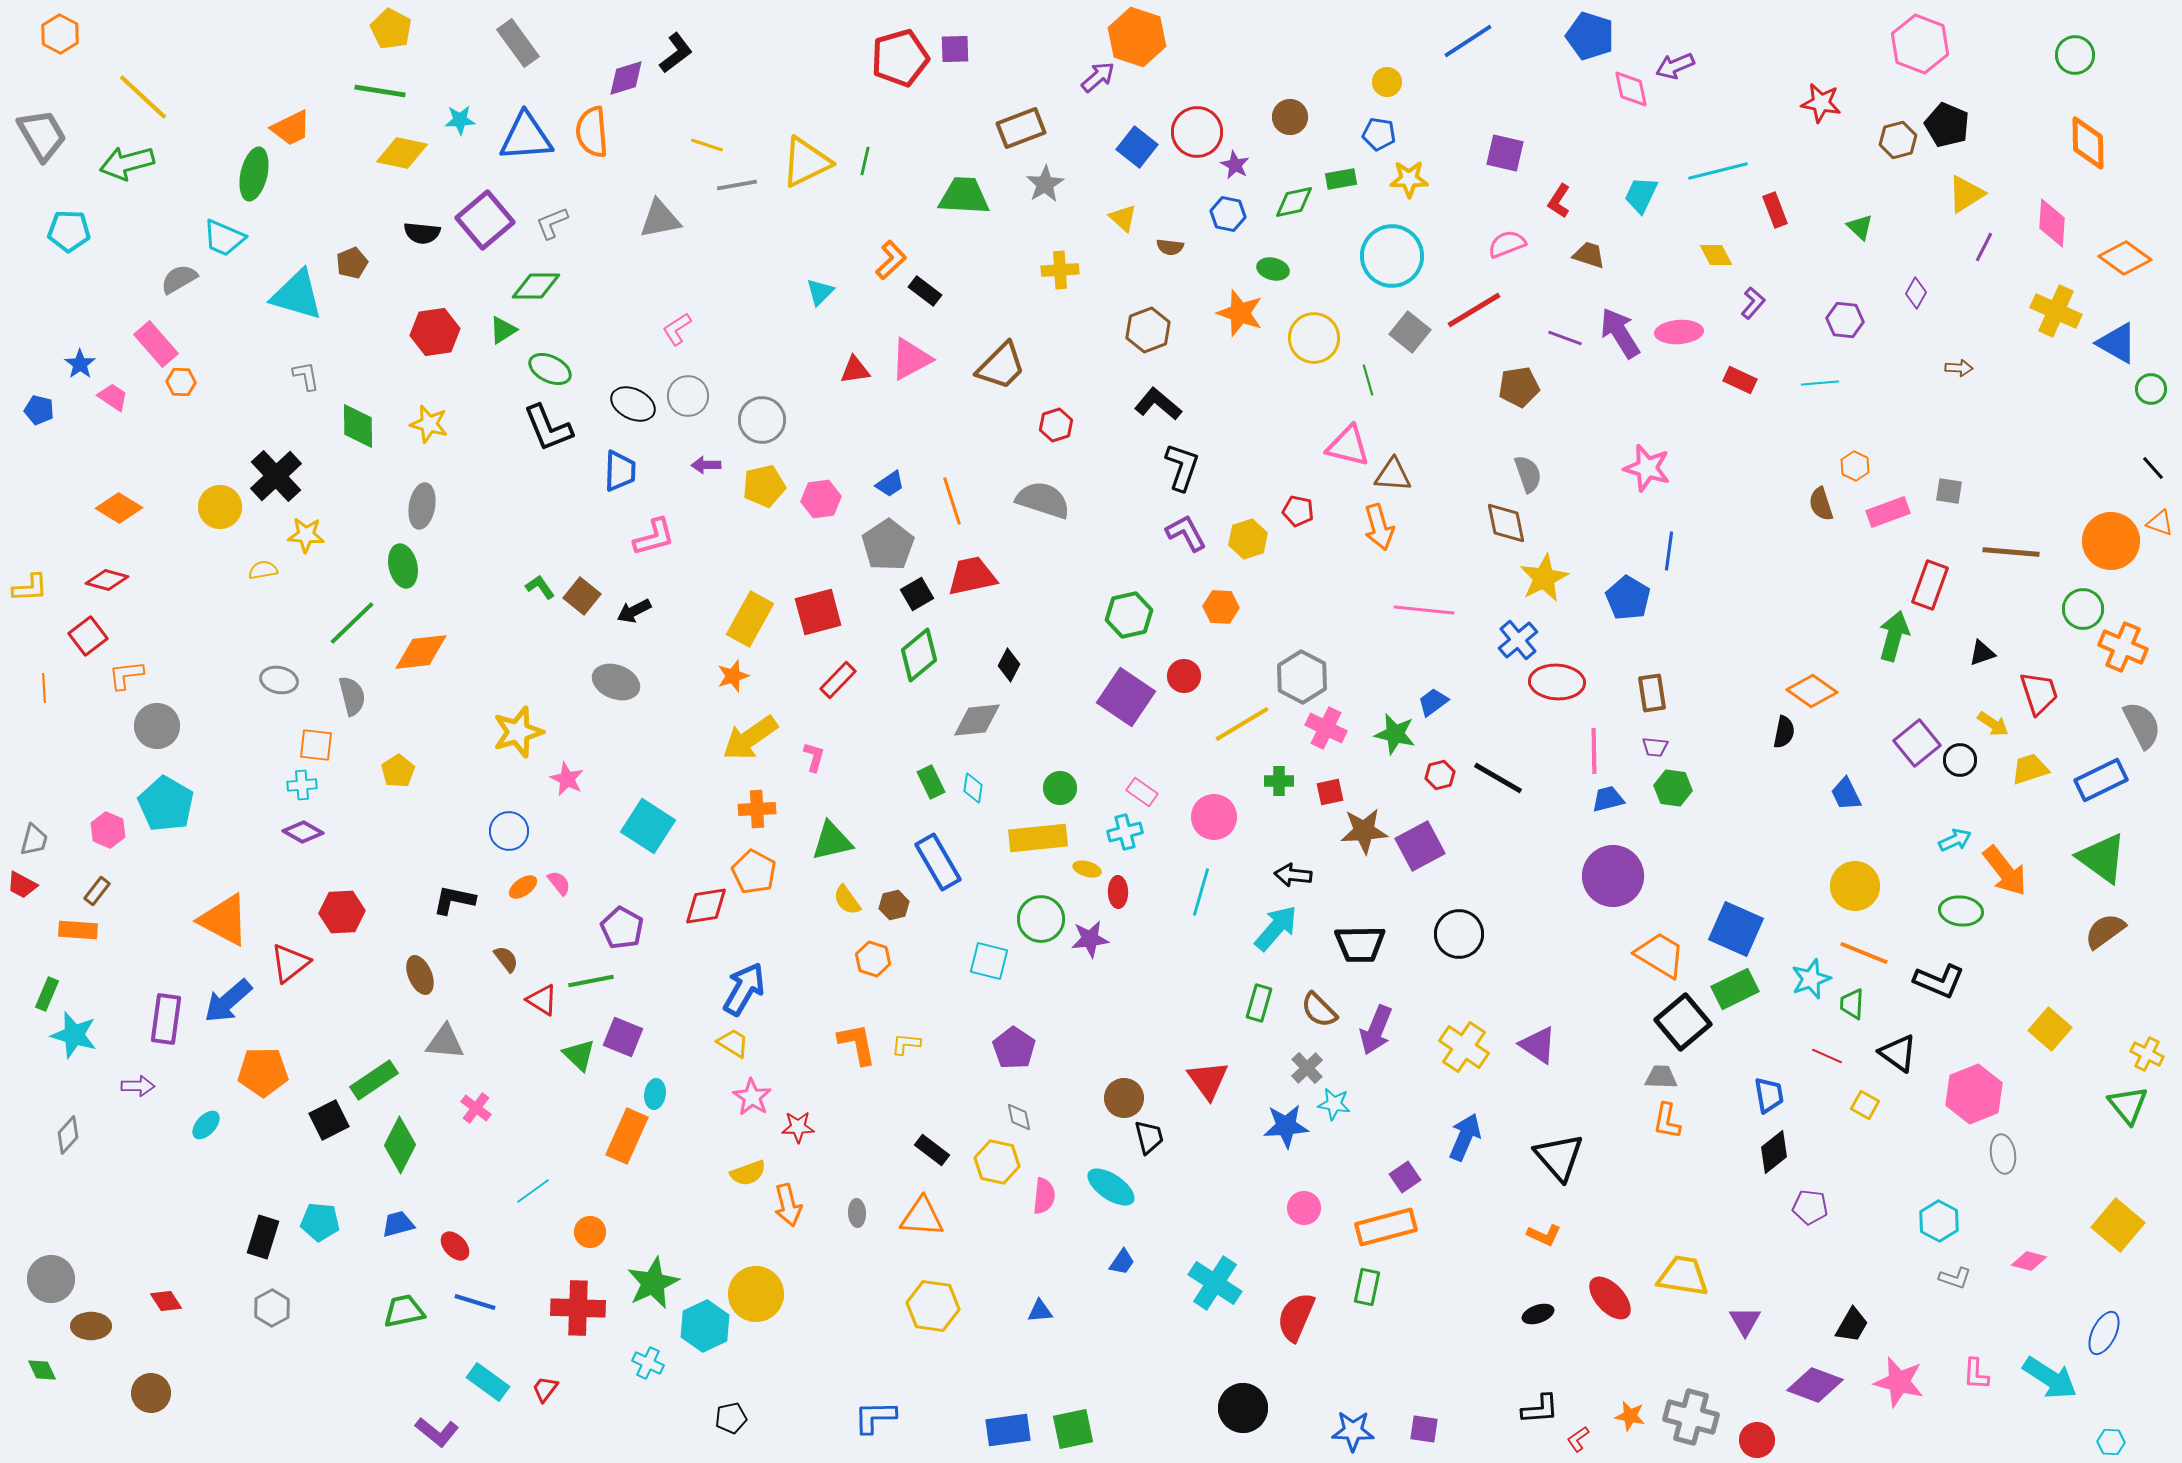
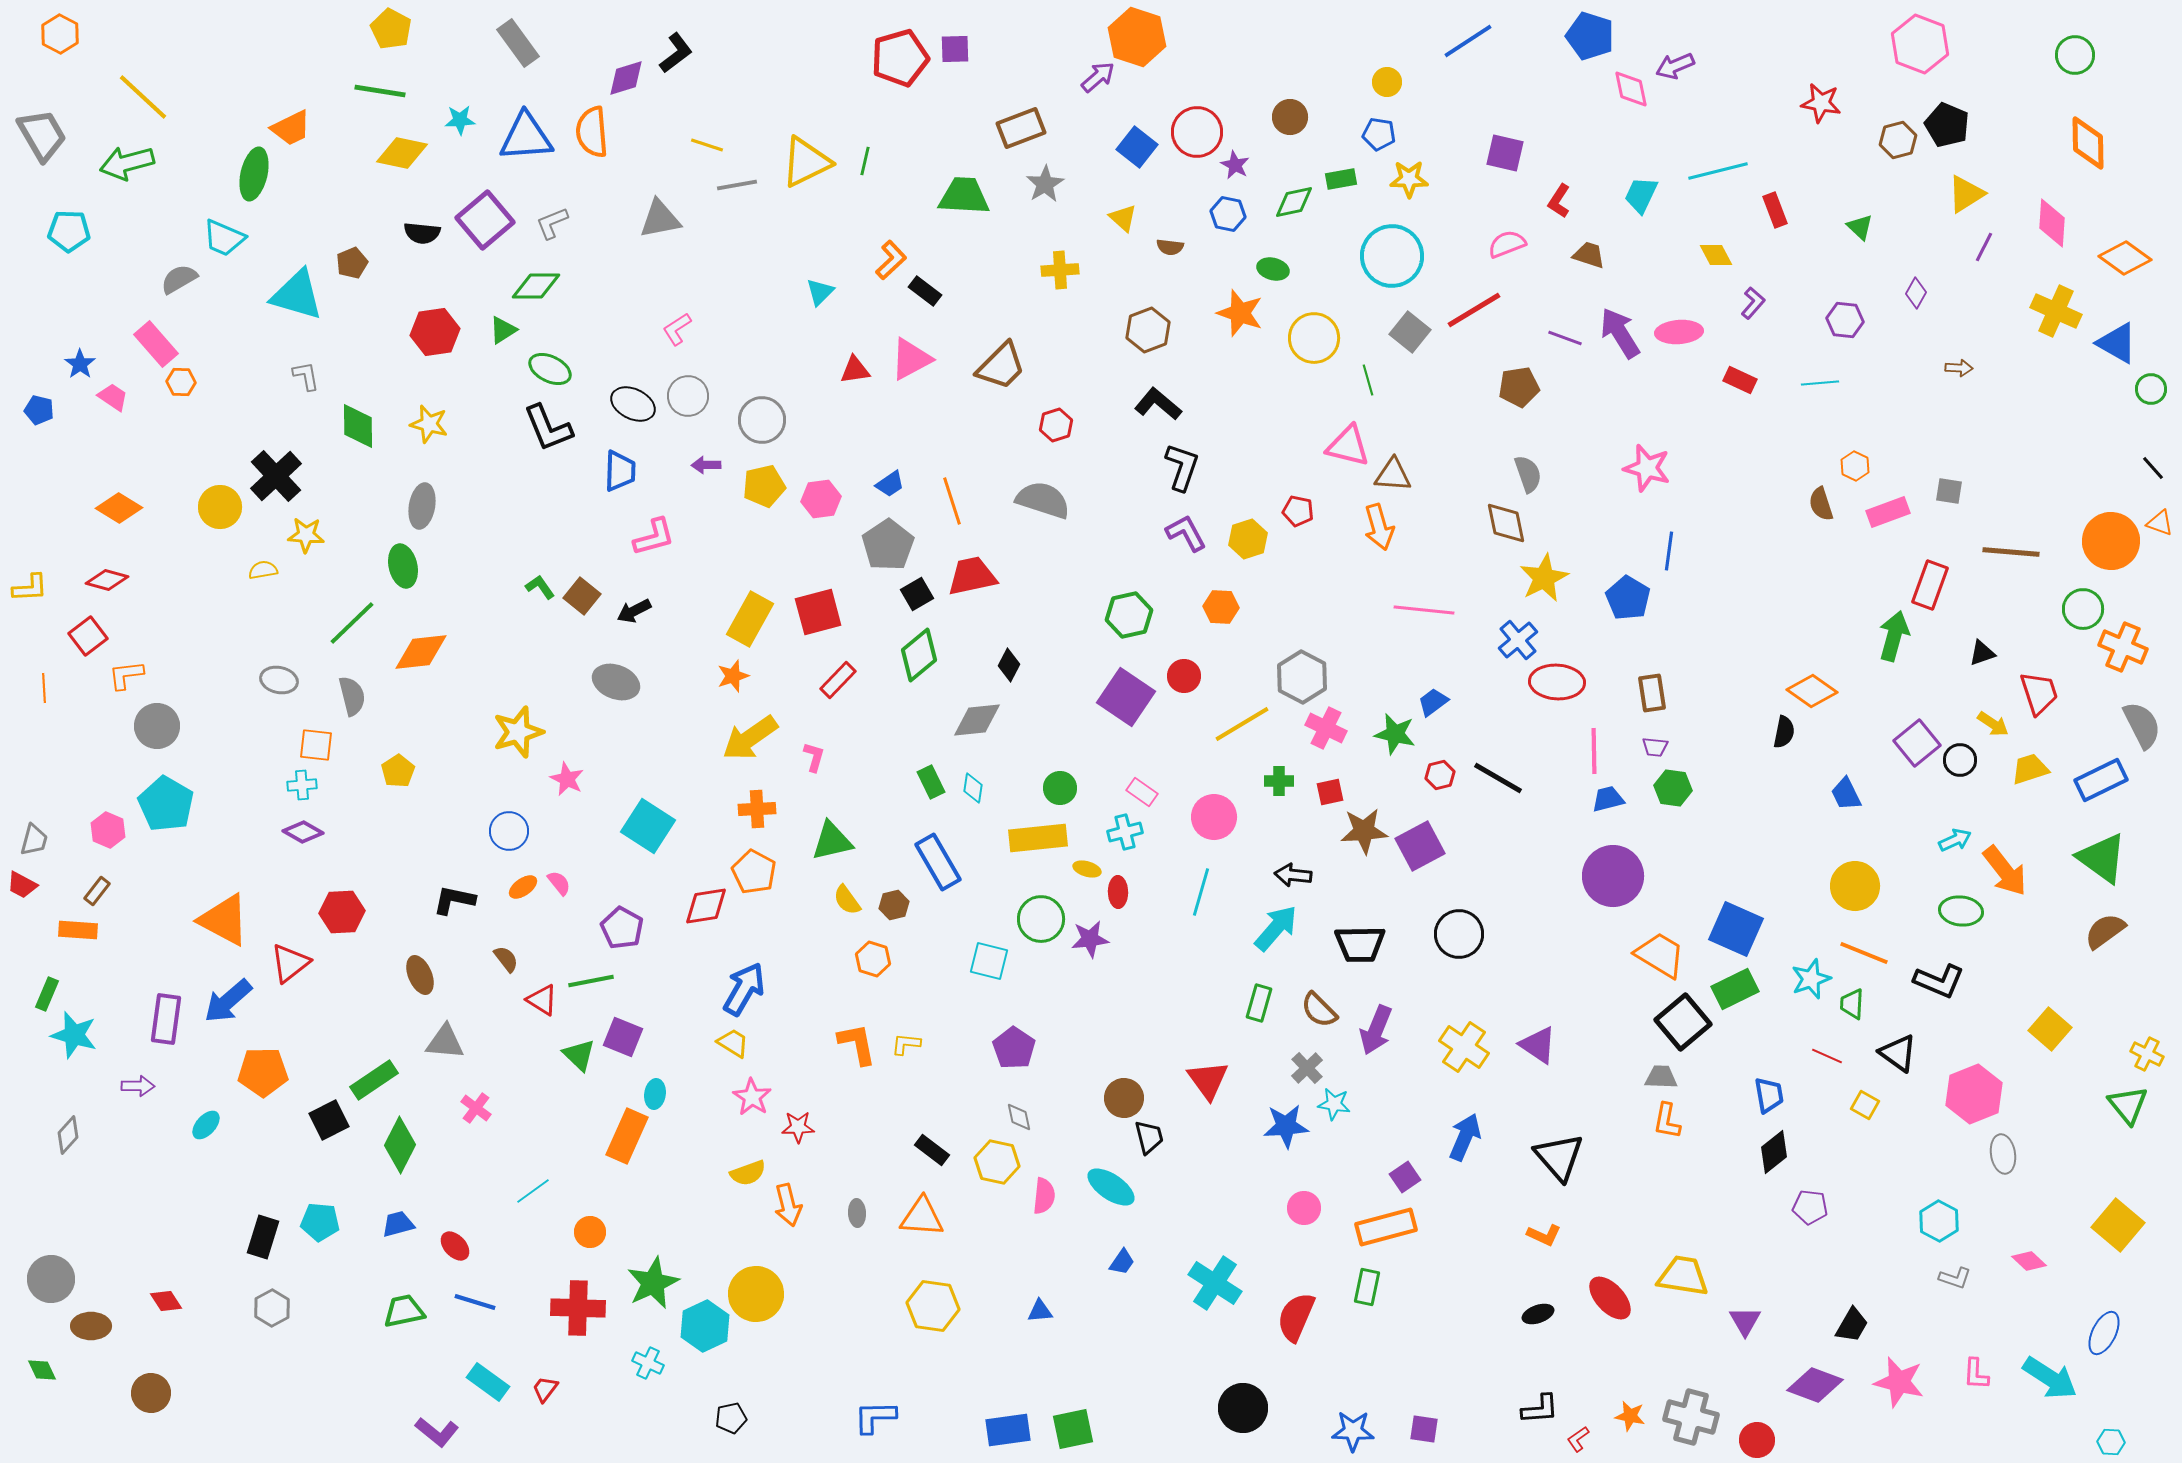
pink diamond at (2029, 1261): rotated 28 degrees clockwise
